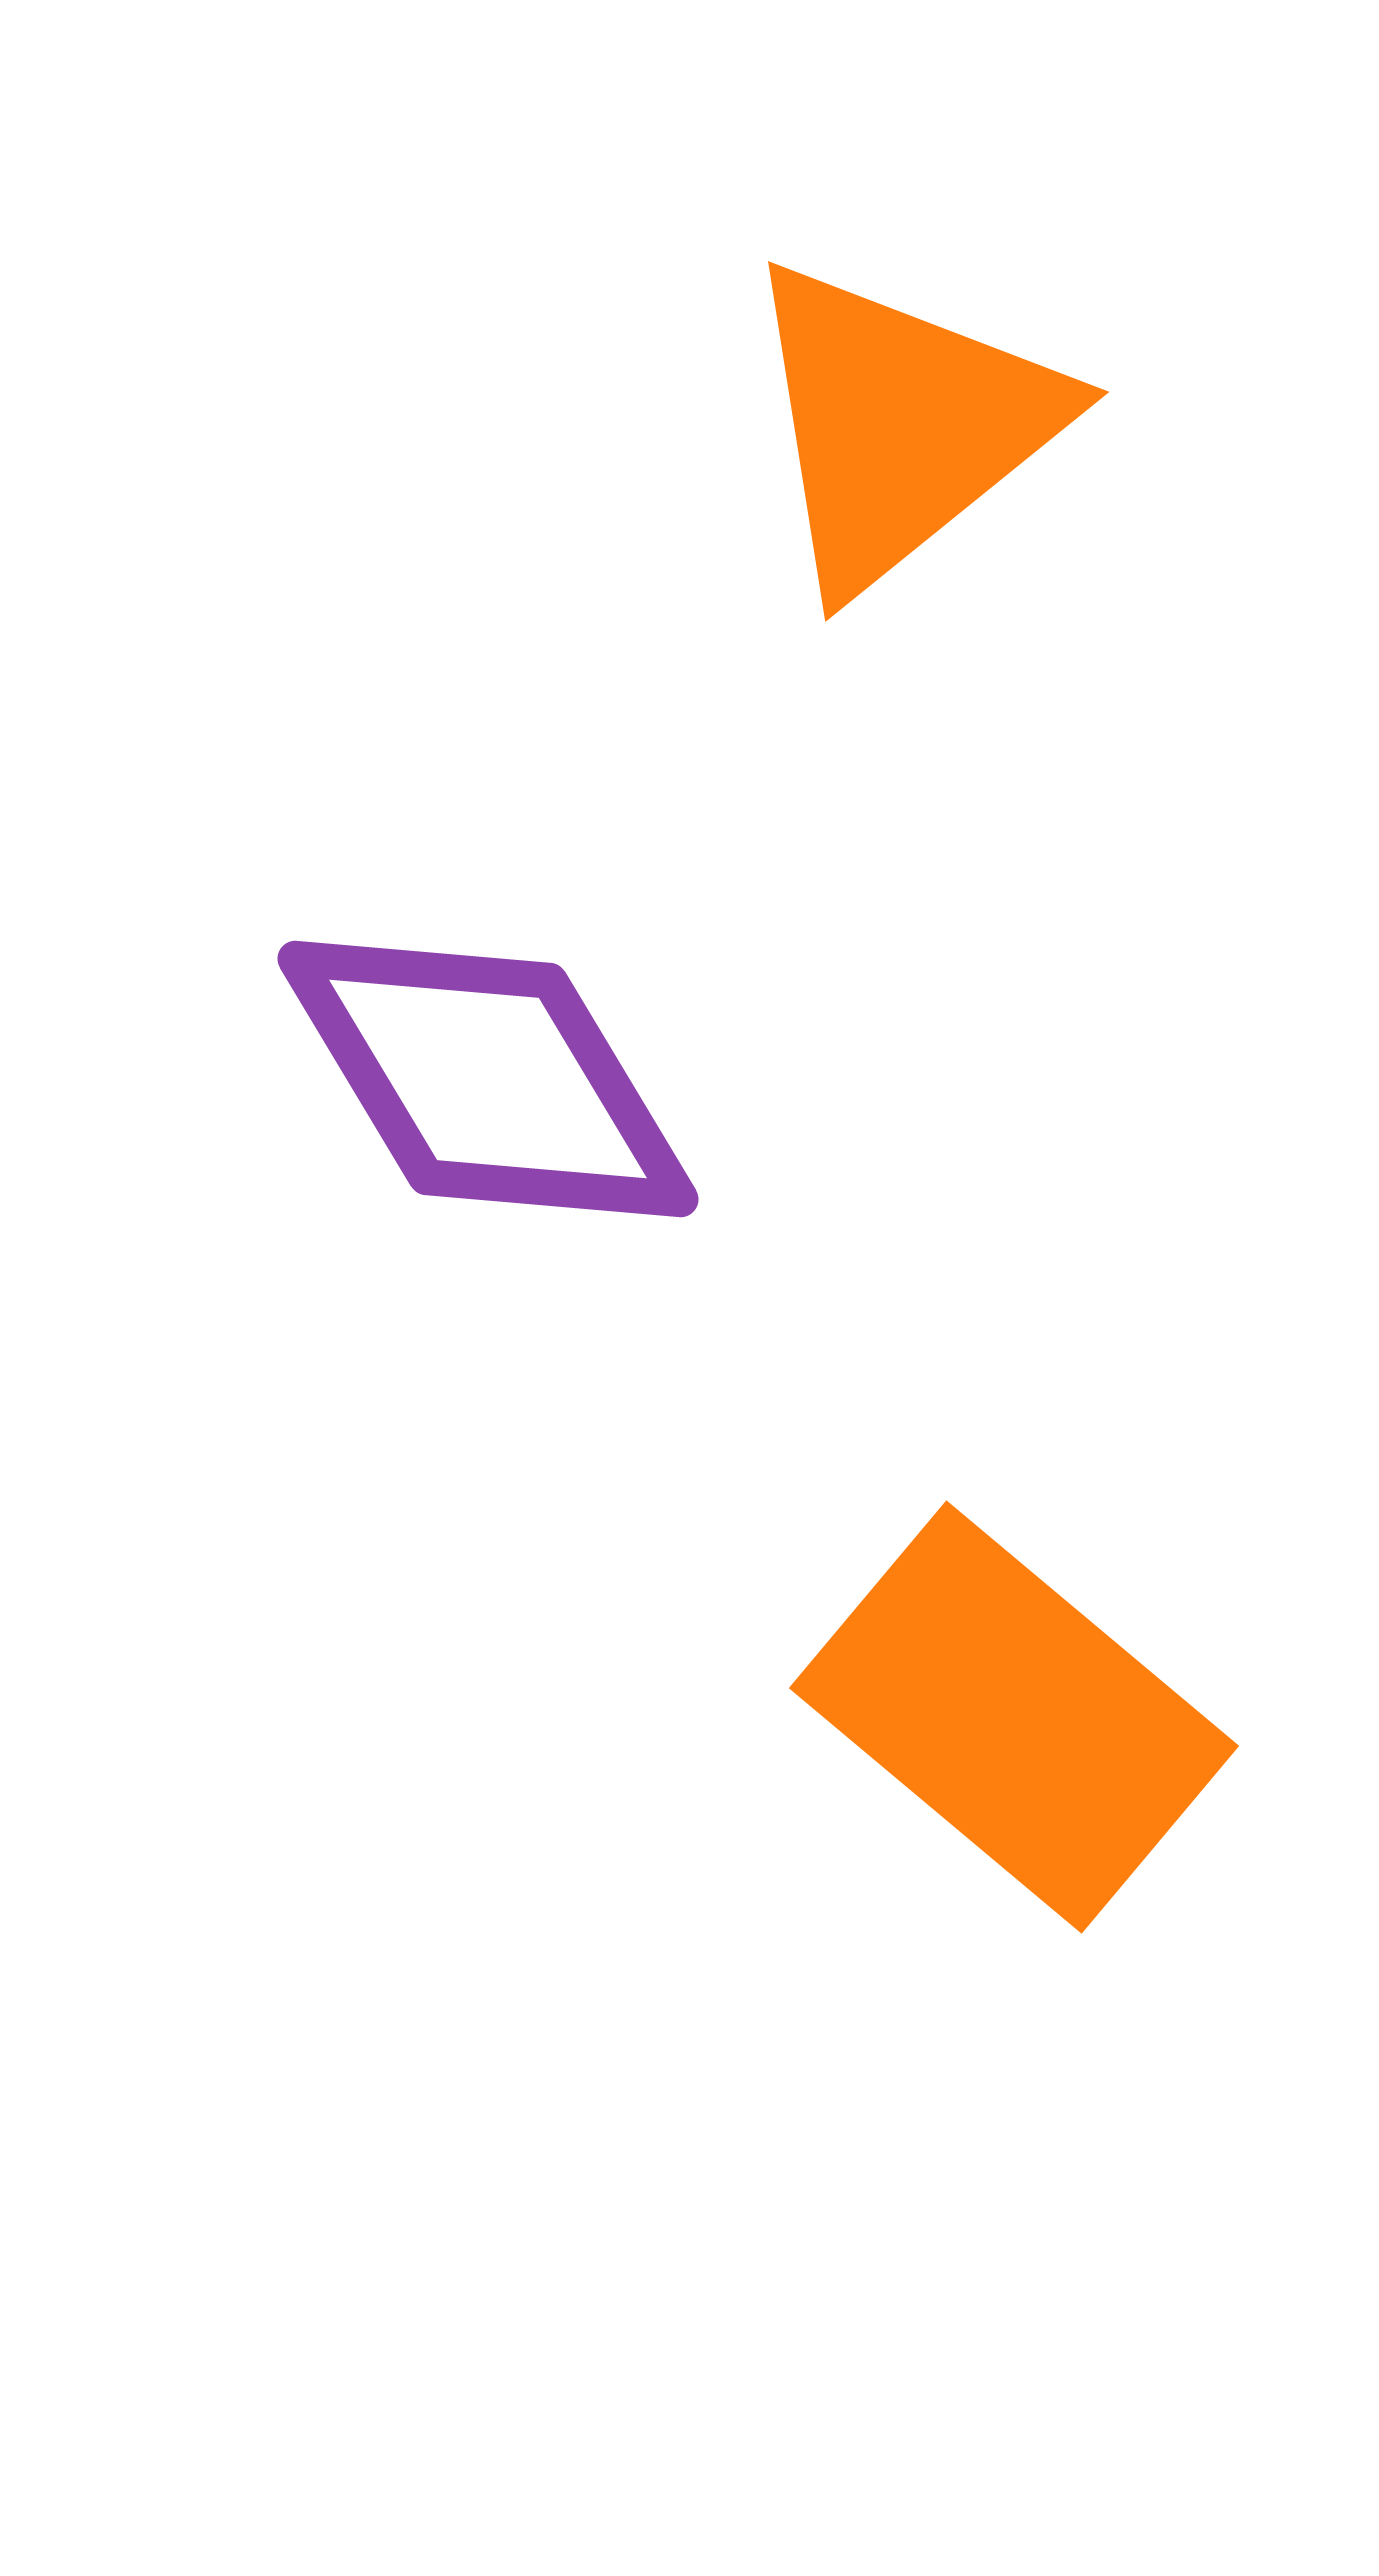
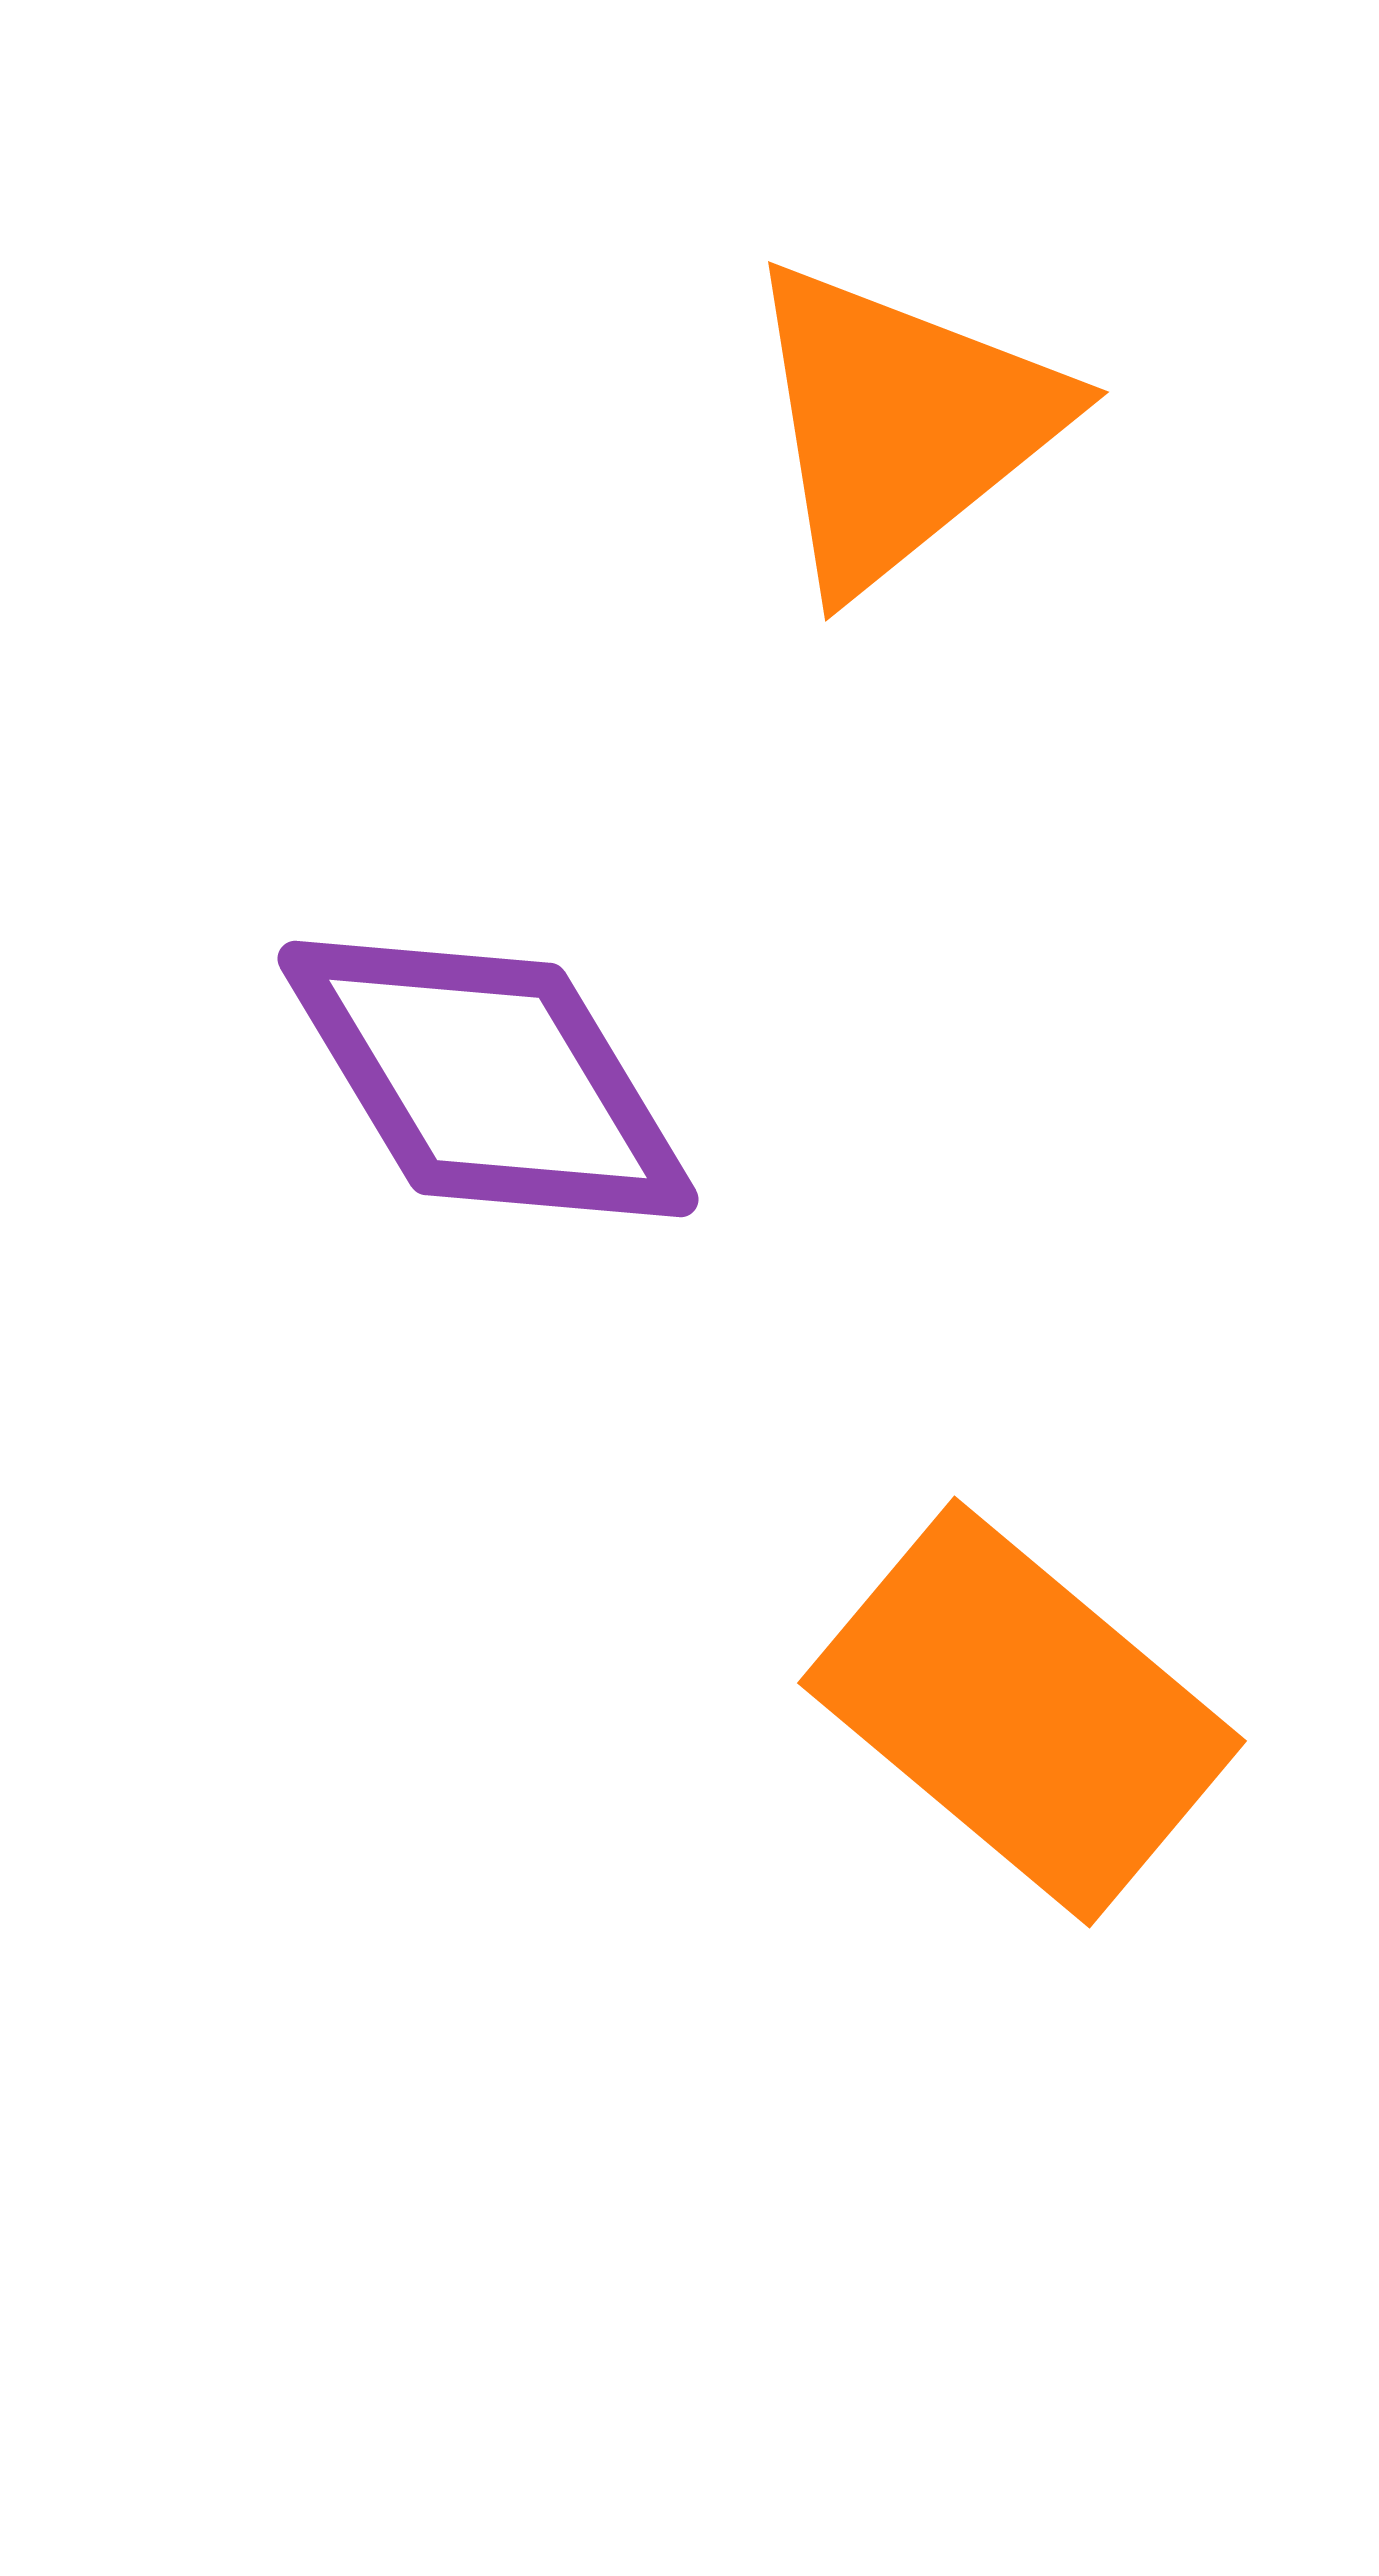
orange rectangle: moved 8 px right, 5 px up
